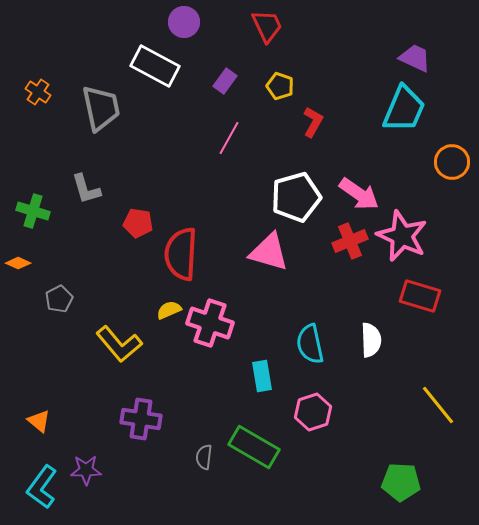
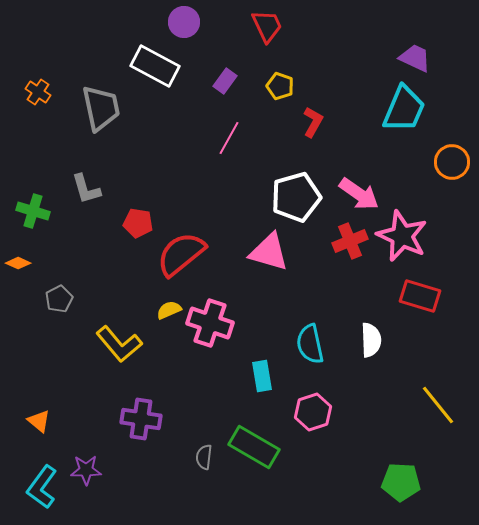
red semicircle: rotated 48 degrees clockwise
